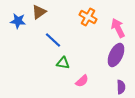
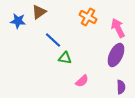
green triangle: moved 2 px right, 5 px up
